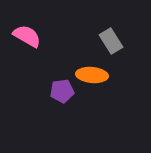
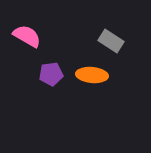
gray rectangle: rotated 25 degrees counterclockwise
purple pentagon: moved 11 px left, 17 px up
